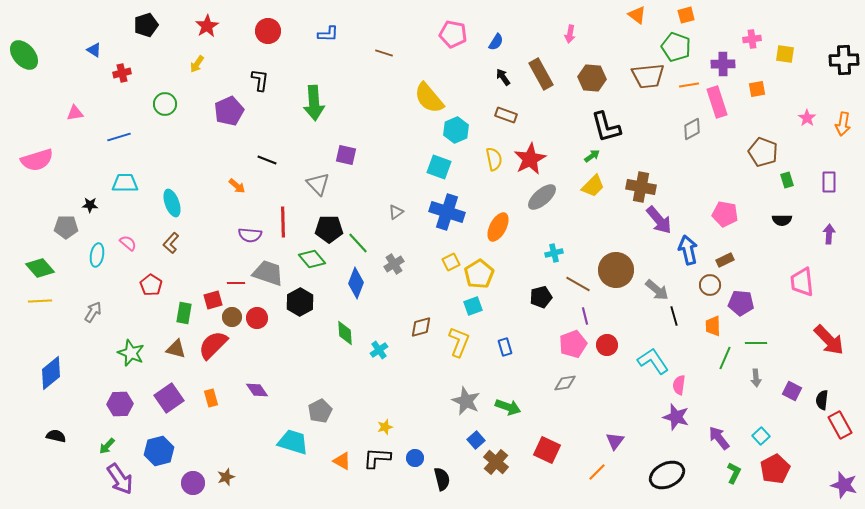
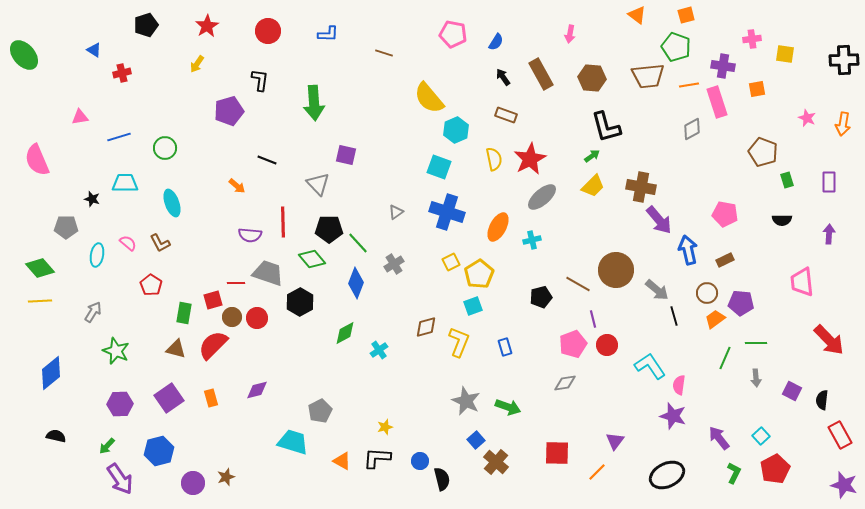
purple cross at (723, 64): moved 2 px down; rotated 10 degrees clockwise
green circle at (165, 104): moved 44 px down
purple pentagon at (229, 111): rotated 8 degrees clockwise
pink triangle at (75, 113): moved 5 px right, 4 px down
pink star at (807, 118): rotated 12 degrees counterclockwise
pink semicircle at (37, 160): rotated 84 degrees clockwise
black star at (90, 205): moved 2 px right, 6 px up; rotated 14 degrees clockwise
brown L-shape at (171, 243): moved 11 px left; rotated 70 degrees counterclockwise
cyan cross at (554, 253): moved 22 px left, 13 px up
brown circle at (710, 285): moved 3 px left, 8 px down
purple line at (585, 316): moved 8 px right, 3 px down
orange trapezoid at (713, 326): moved 2 px right, 7 px up; rotated 55 degrees clockwise
brown diamond at (421, 327): moved 5 px right
green diamond at (345, 333): rotated 65 degrees clockwise
green star at (131, 353): moved 15 px left, 2 px up
cyan L-shape at (653, 361): moved 3 px left, 5 px down
purple diamond at (257, 390): rotated 70 degrees counterclockwise
purple star at (676, 417): moved 3 px left, 1 px up
red rectangle at (840, 425): moved 10 px down
red square at (547, 450): moved 10 px right, 3 px down; rotated 24 degrees counterclockwise
blue circle at (415, 458): moved 5 px right, 3 px down
